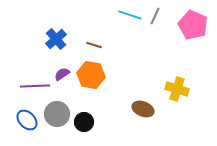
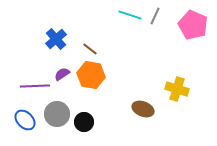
brown line: moved 4 px left, 4 px down; rotated 21 degrees clockwise
blue ellipse: moved 2 px left
